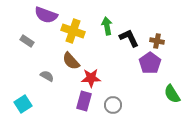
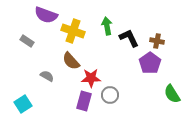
gray circle: moved 3 px left, 10 px up
